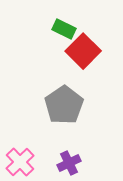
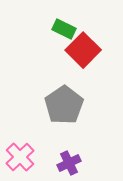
red square: moved 1 px up
pink cross: moved 5 px up
